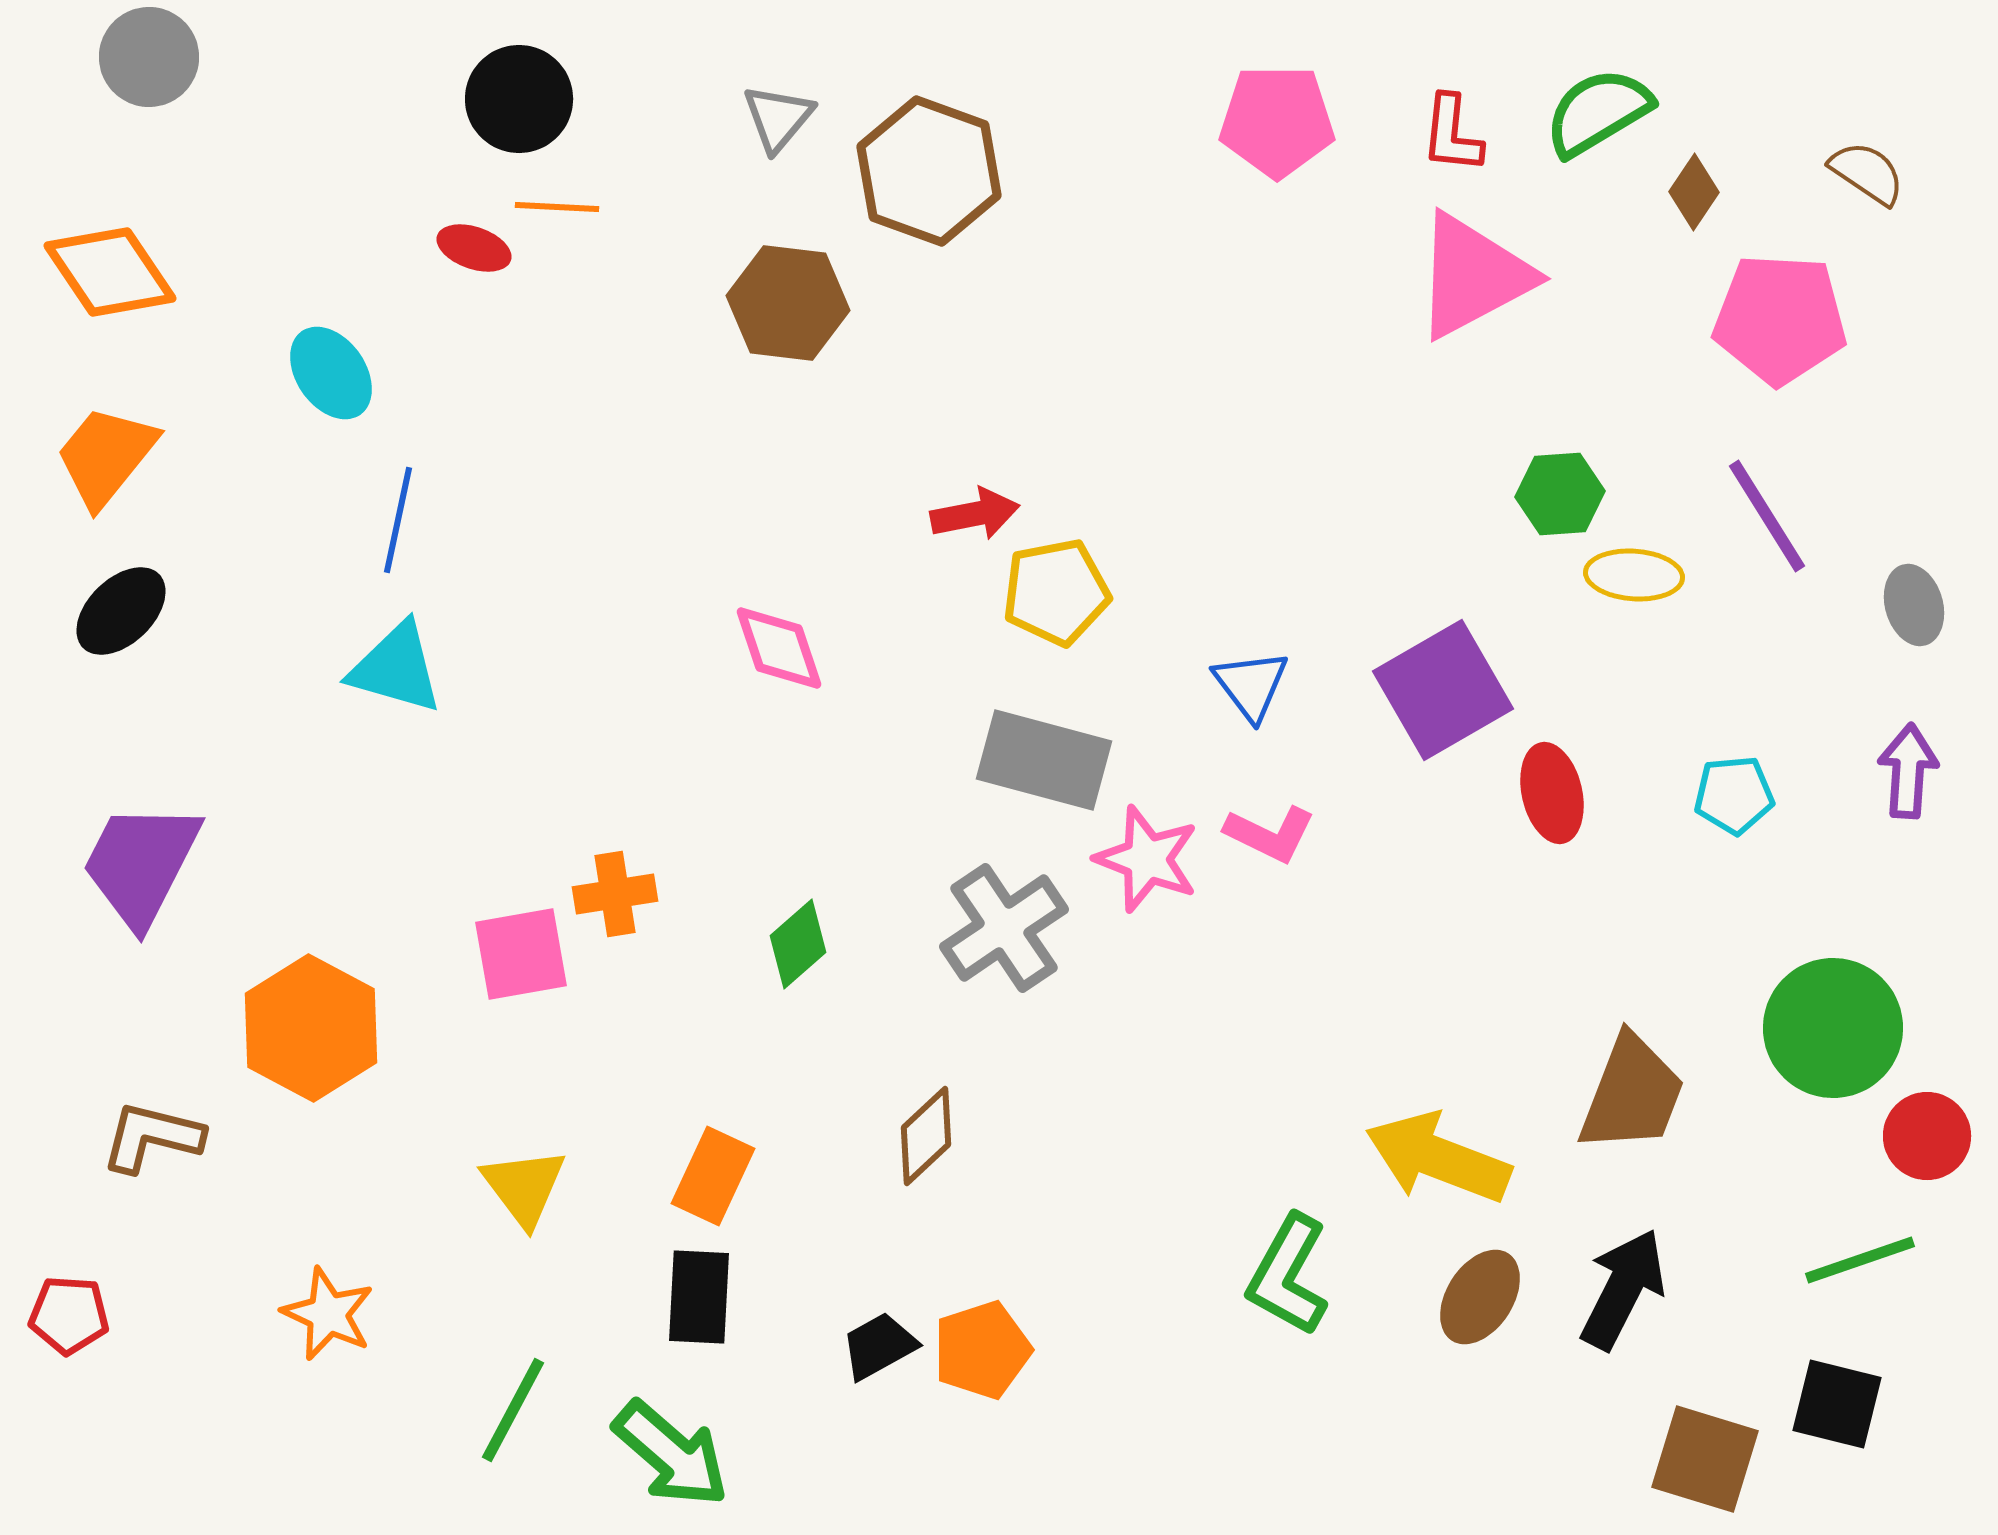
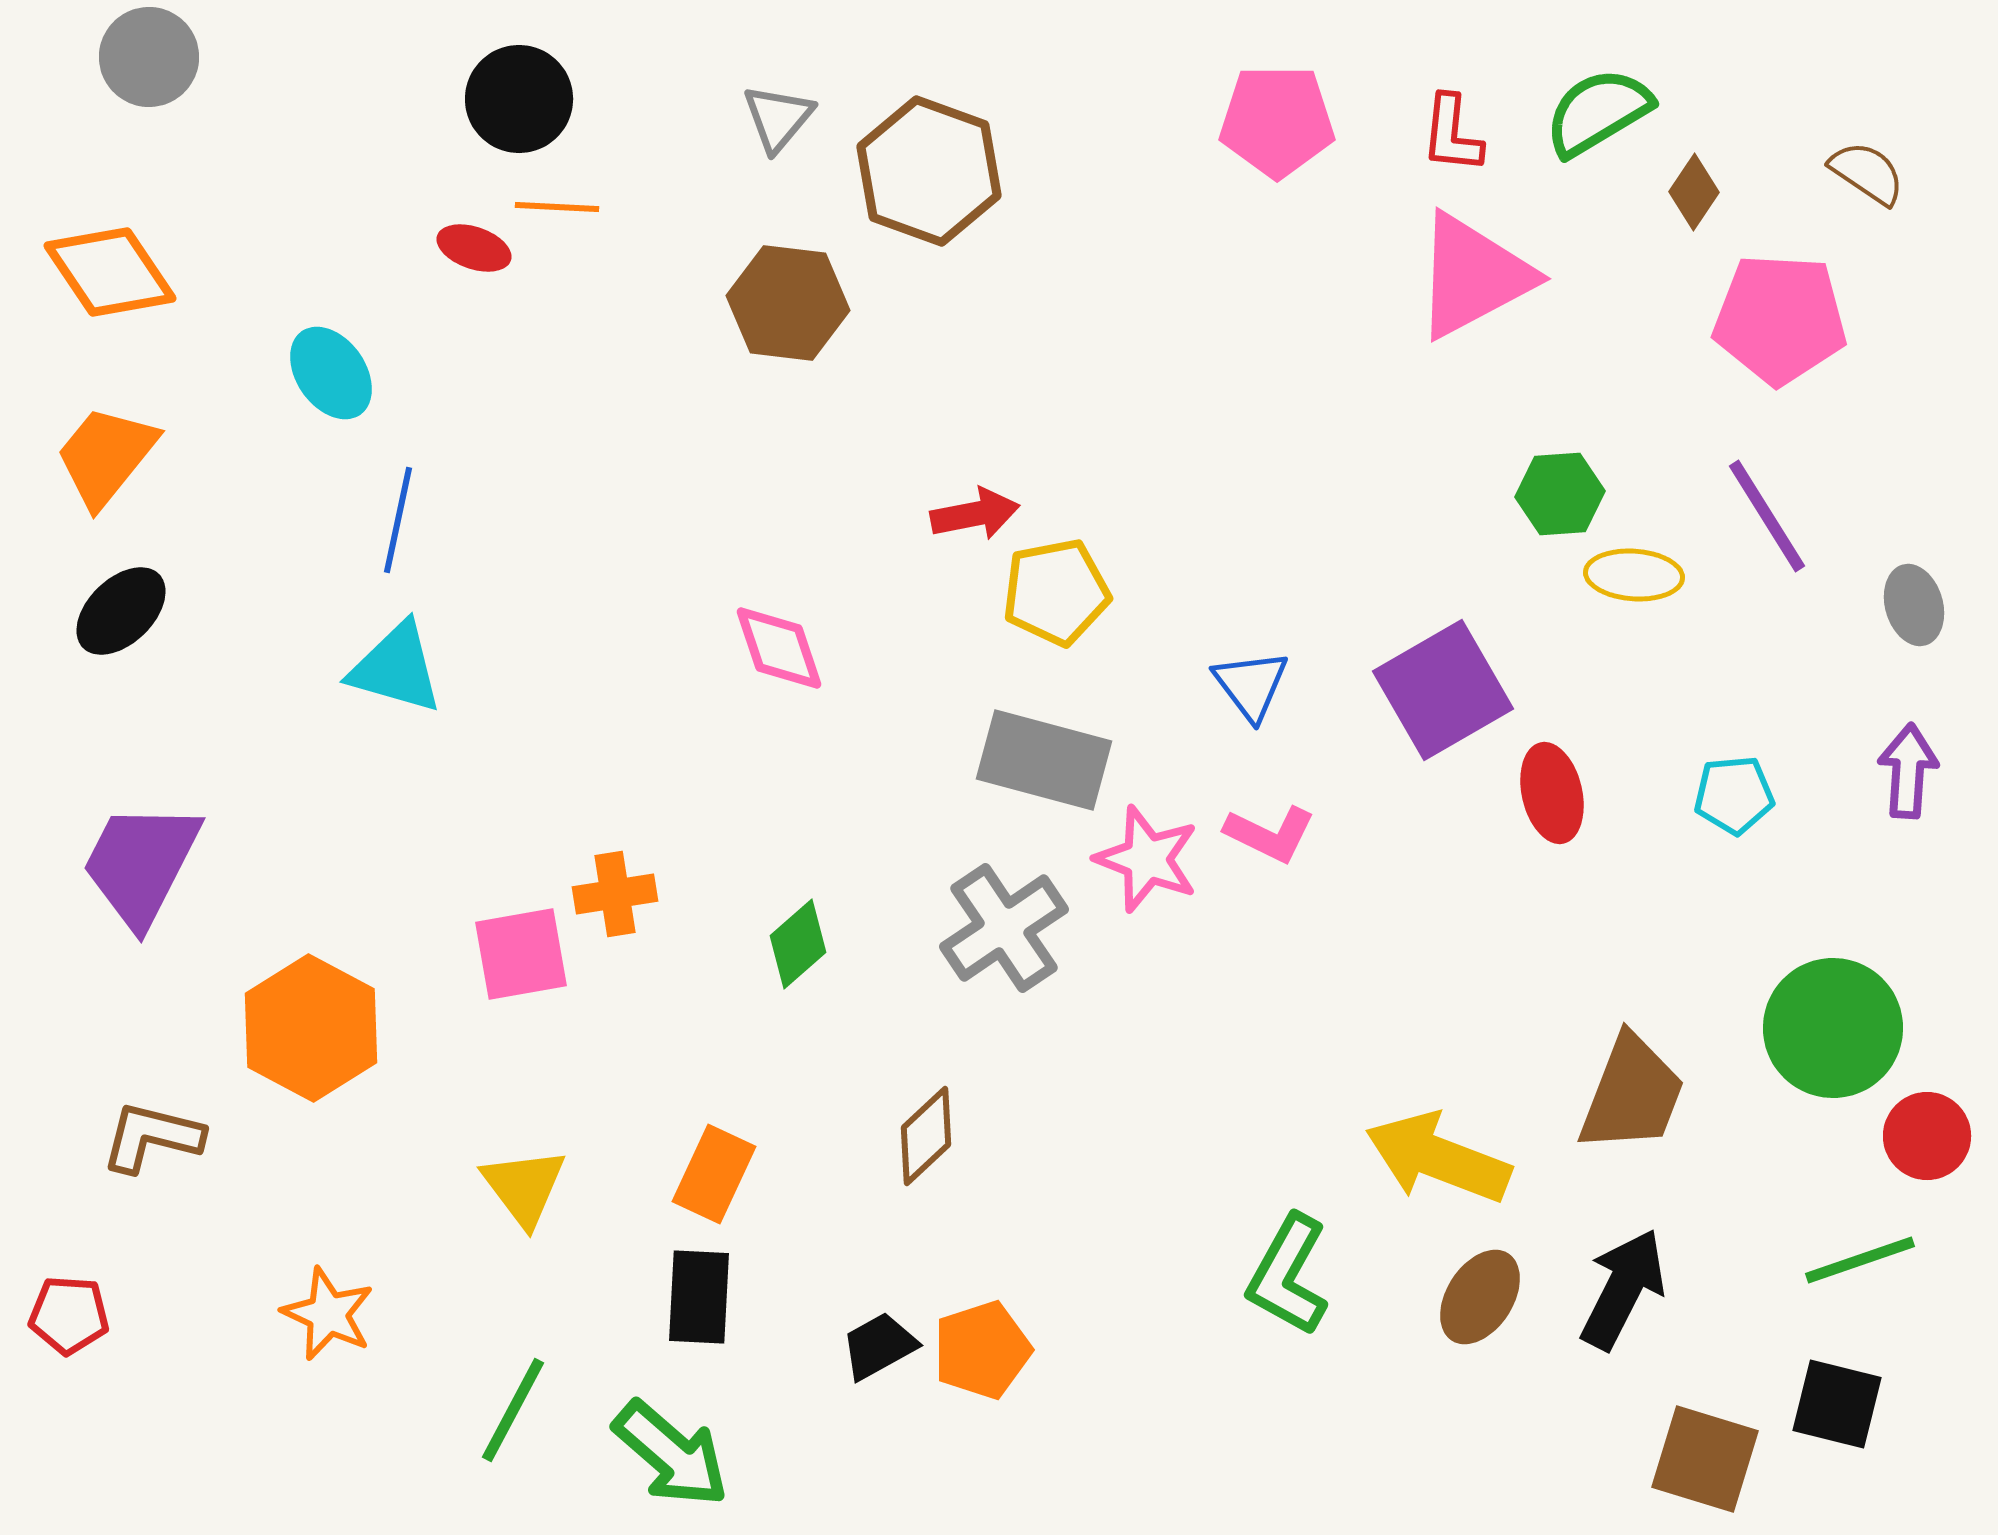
orange rectangle at (713, 1176): moved 1 px right, 2 px up
